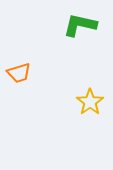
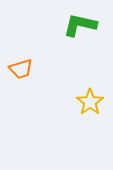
orange trapezoid: moved 2 px right, 4 px up
